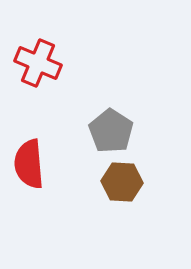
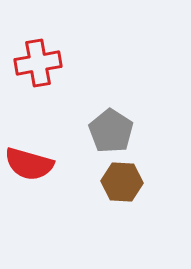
red cross: rotated 33 degrees counterclockwise
red semicircle: rotated 69 degrees counterclockwise
